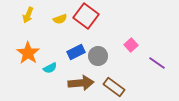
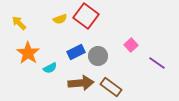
yellow arrow: moved 9 px left, 8 px down; rotated 112 degrees clockwise
brown rectangle: moved 3 px left
